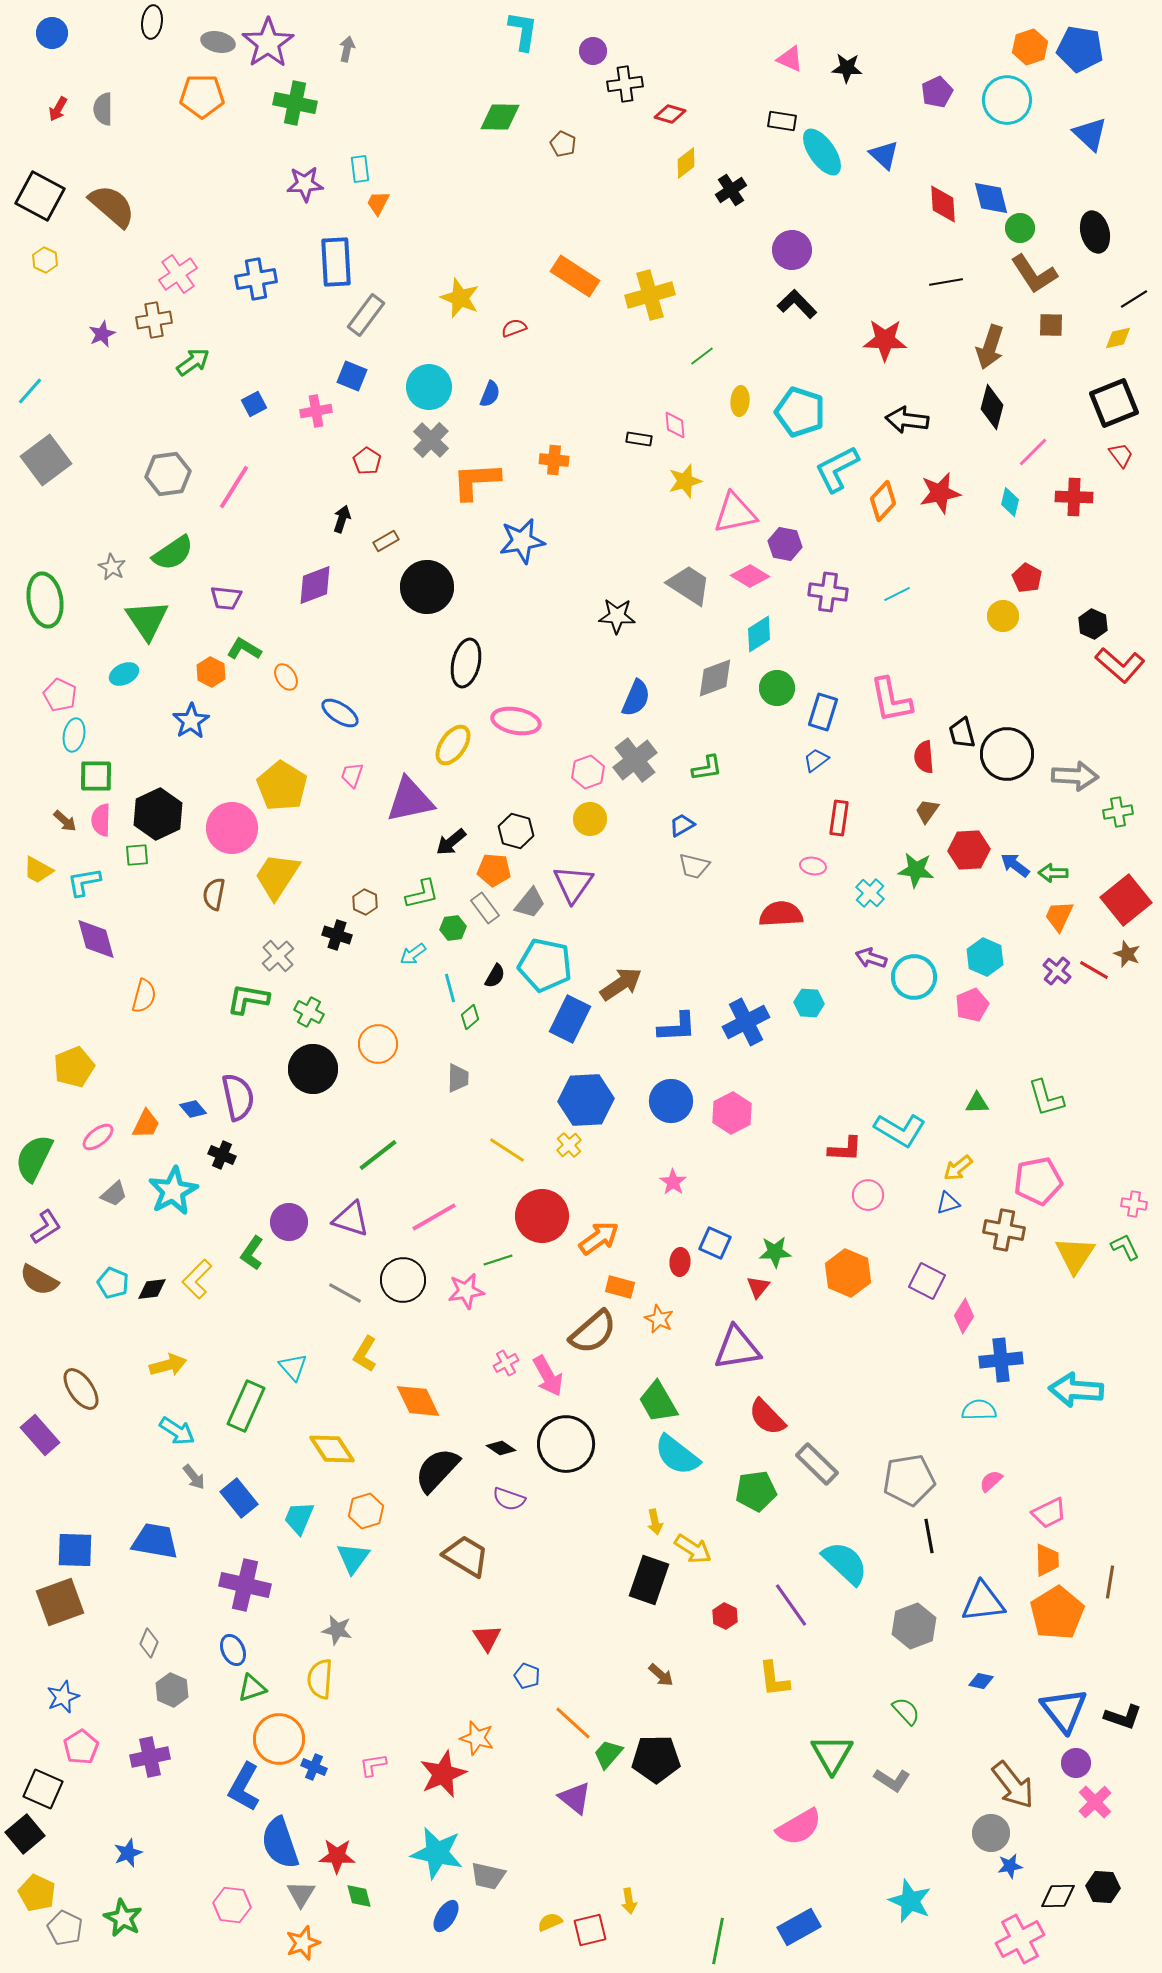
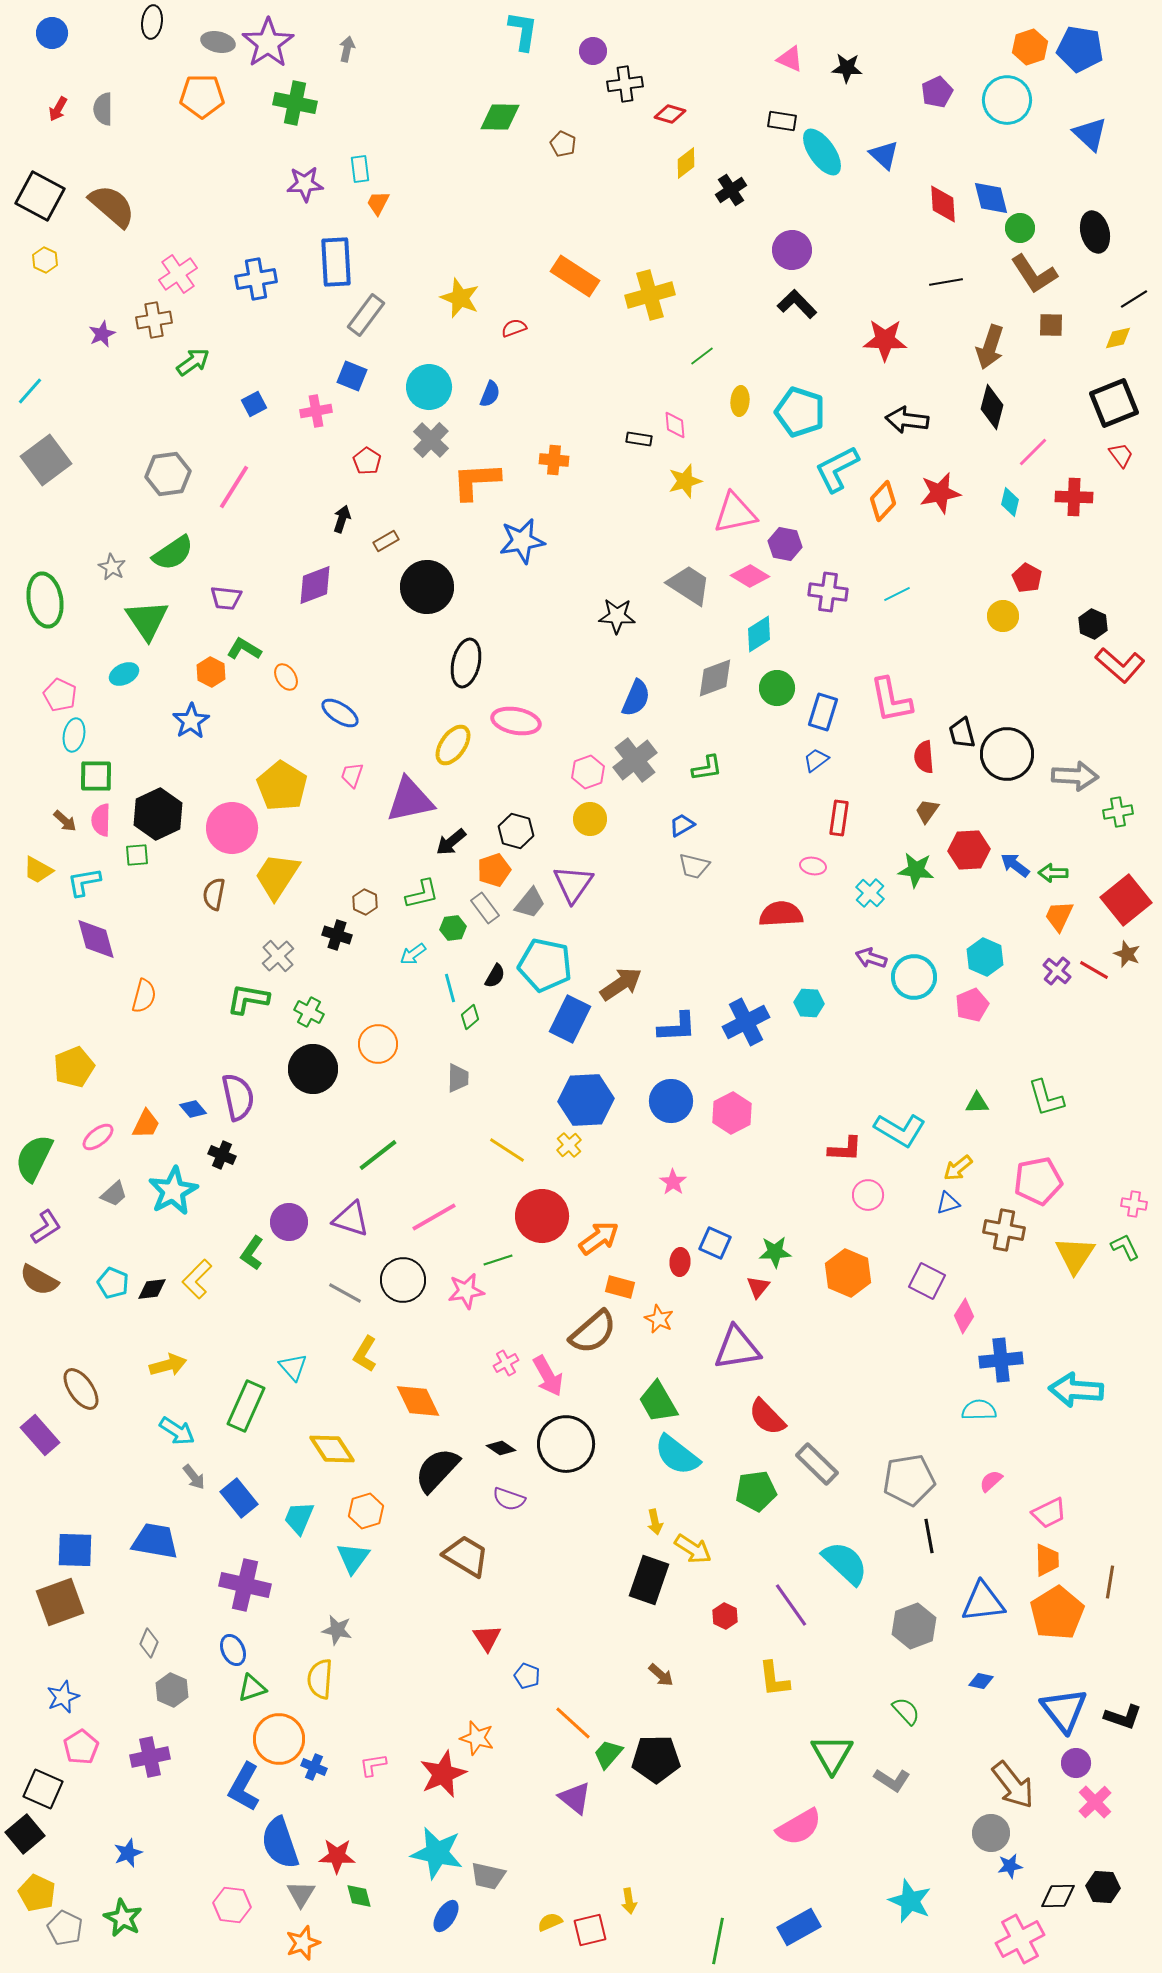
orange pentagon at (494, 870): rotated 24 degrees counterclockwise
